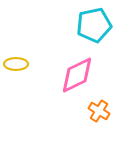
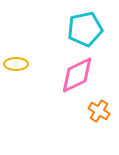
cyan pentagon: moved 9 px left, 4 px down
